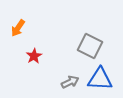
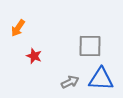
gray square: rotated 25 degrees counterclockwise
red star: rotated 21 degrees counterclockwise
blue triangle: moved 1 px right
